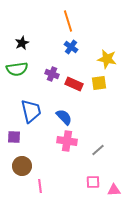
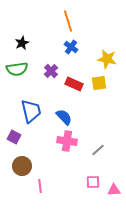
purple cross: moved 1 px left, 3 px up; rotated 24 degrees clockwise
purple square: rotated 24 degrees clockwise
